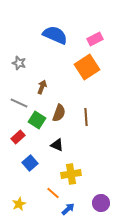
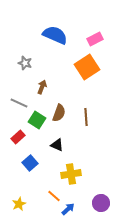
gray star: moved 6 px right
orange line: moved 1 px right, 3 px down
